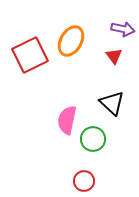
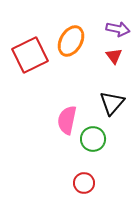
purple arrow: moved 5 px left
black triangle: rotated 28 degrees clockwise
red circle: moved 2 px down
